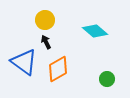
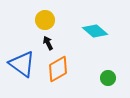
black arrow: moved 2 px right, 1 px down
blue triangle: moved 2 px left, 2 px down
green circle: moved 1 px right, 1 px up
